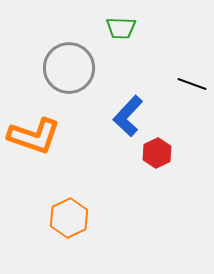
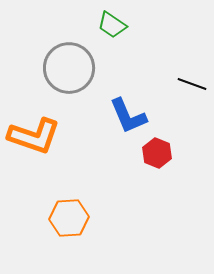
green trapezoid: moved 9 px left, 3 px up; rotated 32 degrees clockwise
blue L-shape: rotated 66 degrees counterclockwise
red hexagon: rotated 12 degrees counterclockwise
orange hexagon: rotated 21 degrees clockwise
